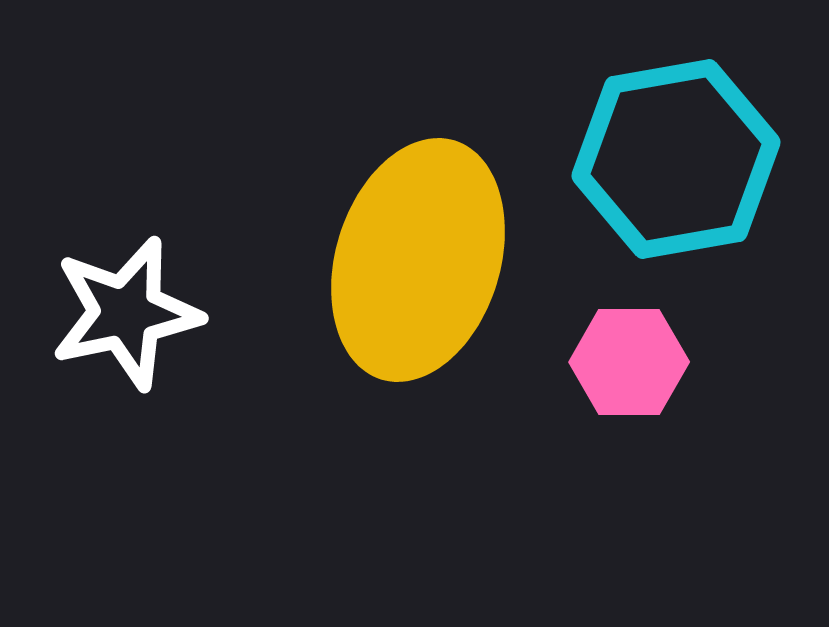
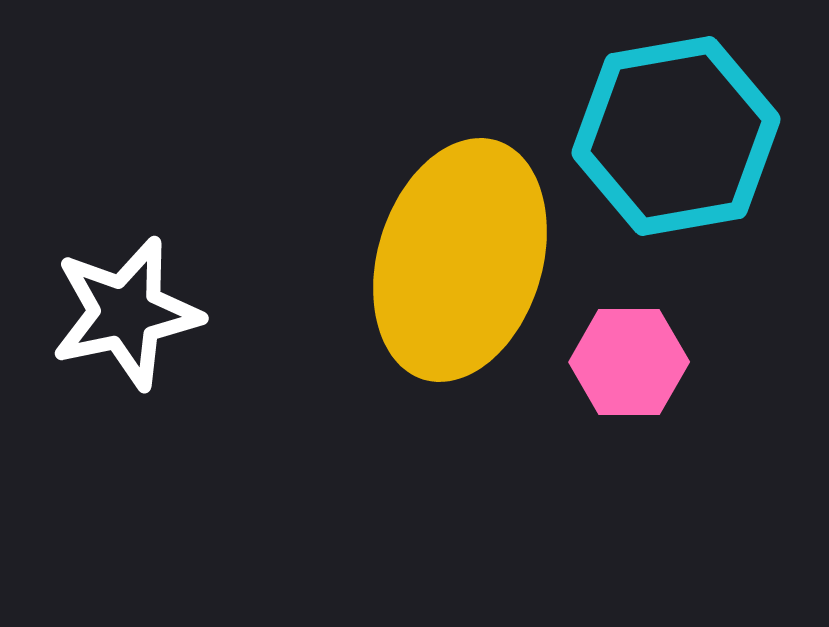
cyan hexagon: moved 23 px up
yellow ellipse: moved 42 px right
